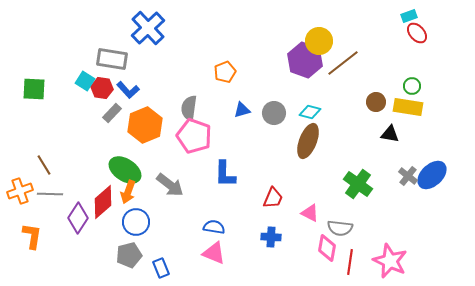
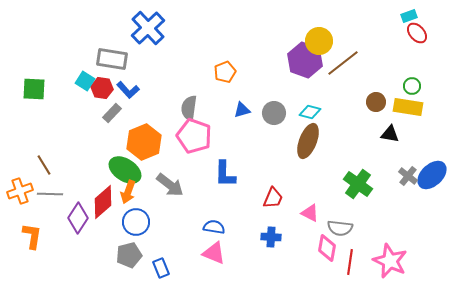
orange hexagon at (145, 125): moved 1 px left, 17 px down
